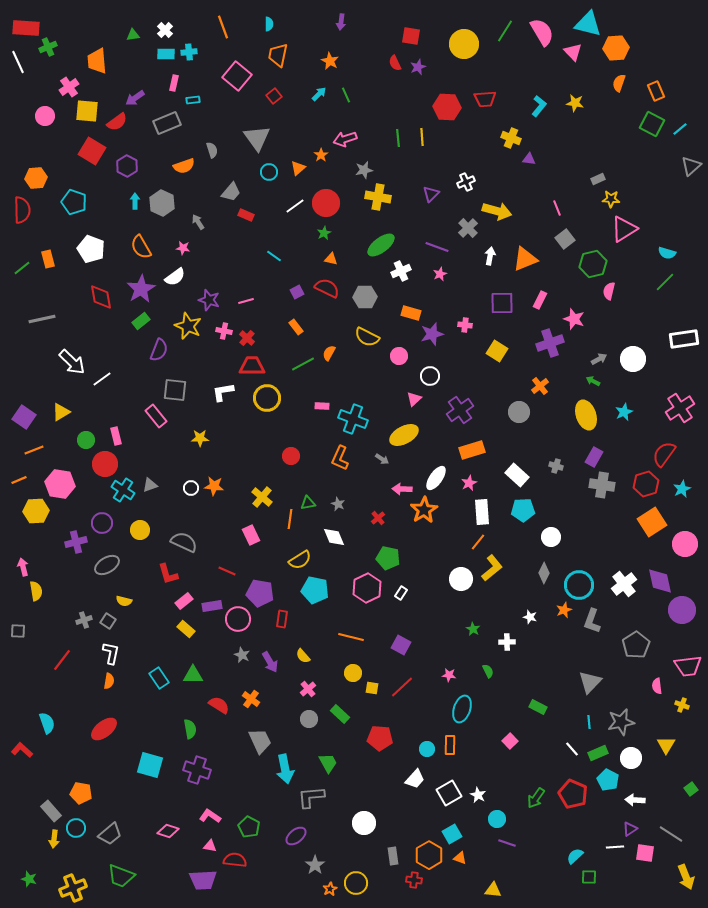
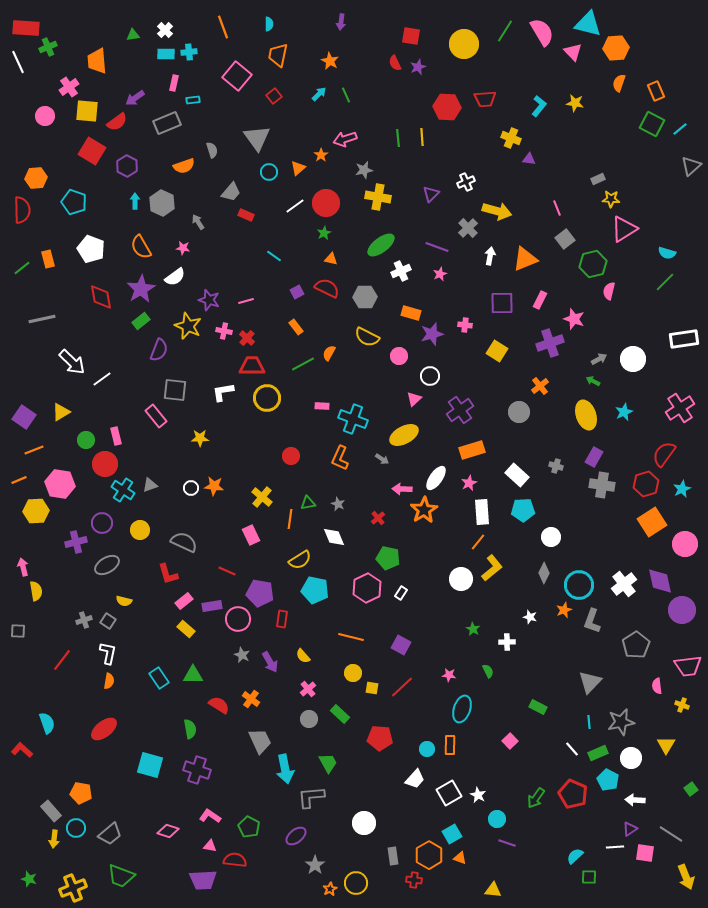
white L-shape at (111, 653): moved 3 px left
